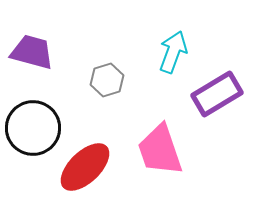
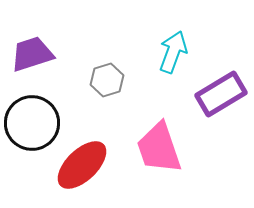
purple trapezoid: moved 2 px down; rotated 33 degrees counterclockwise
purple rectangle: moved 4 px right
black circle: moved 1 px left, 5 px up
pink trapezoid: moved 1 px left, 2 px up
red ellipse: moved 3 px left, 2 px up
